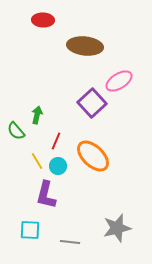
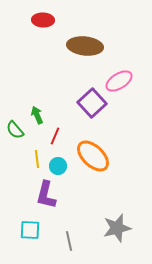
green arrow: rotated 36 degrees counterclockwise
green semicircle: moved 1 px left, 1 px up
red line: moved 1 px left, 5 px up
yellow line: moved 2 px up; rotated 24 degrees clockwise
gray line: moved 1 px left, 1 px up; rotated 72 degrees clockwise
